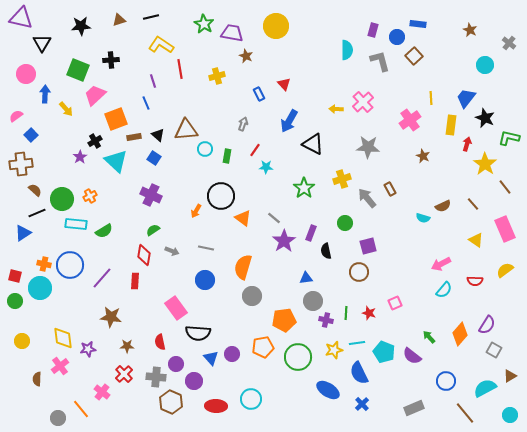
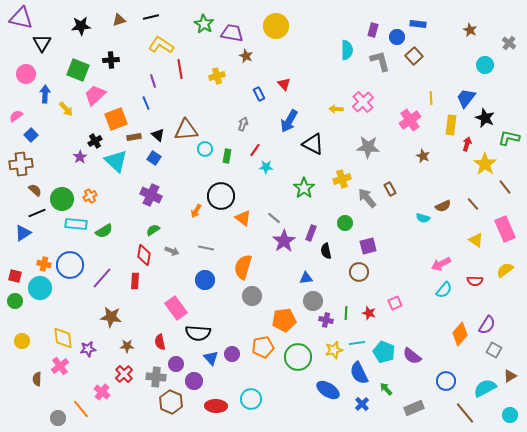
green arrow at (429, 337): moved 43 px left, 52 px down
